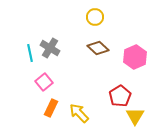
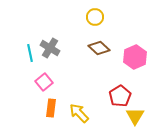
brown diamond: moved 1 px right
orange rectangle: rotated 18 degrees counterclockwise
